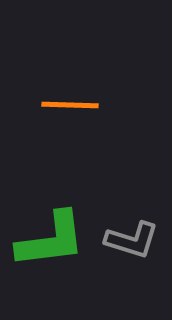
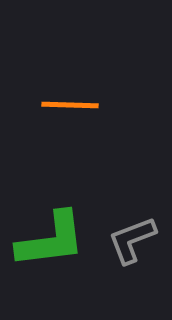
gray L-shape: rotated 142 degrees clockwise
